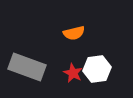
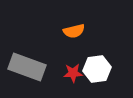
orange semicircle: moved 2 px up
red star: rotated 30 degrees counterclockwise
